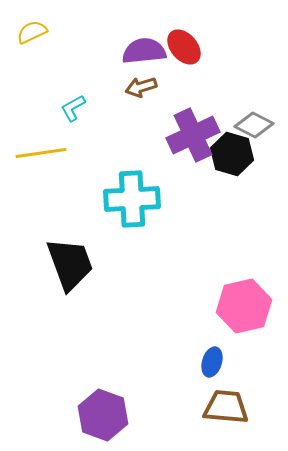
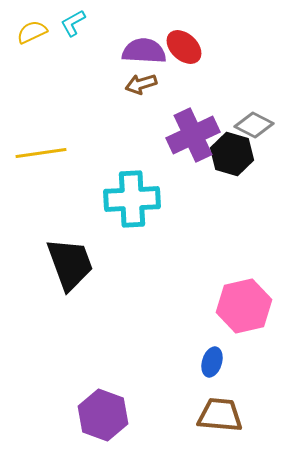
red ellipse: rotated 6 degrees counterclockwise
purple semicircle: rotated 9 degrees clockwise
brown arrow: moved 3 px up
cyan L-shape: moved 85 px up
brown trapezoid: moved 6 px left, 8 px down
